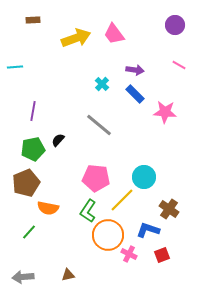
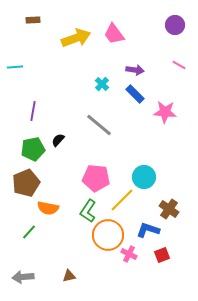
brown triangle: moved 1 px right, 1 px down
